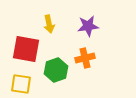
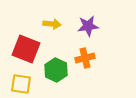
yellow arrow: moved 3 px right; rotated 72 degrees counterclockwise
red square: rotated 12 degrees clockwise
green hexagon: rotated 15 degrees counterclockwise
